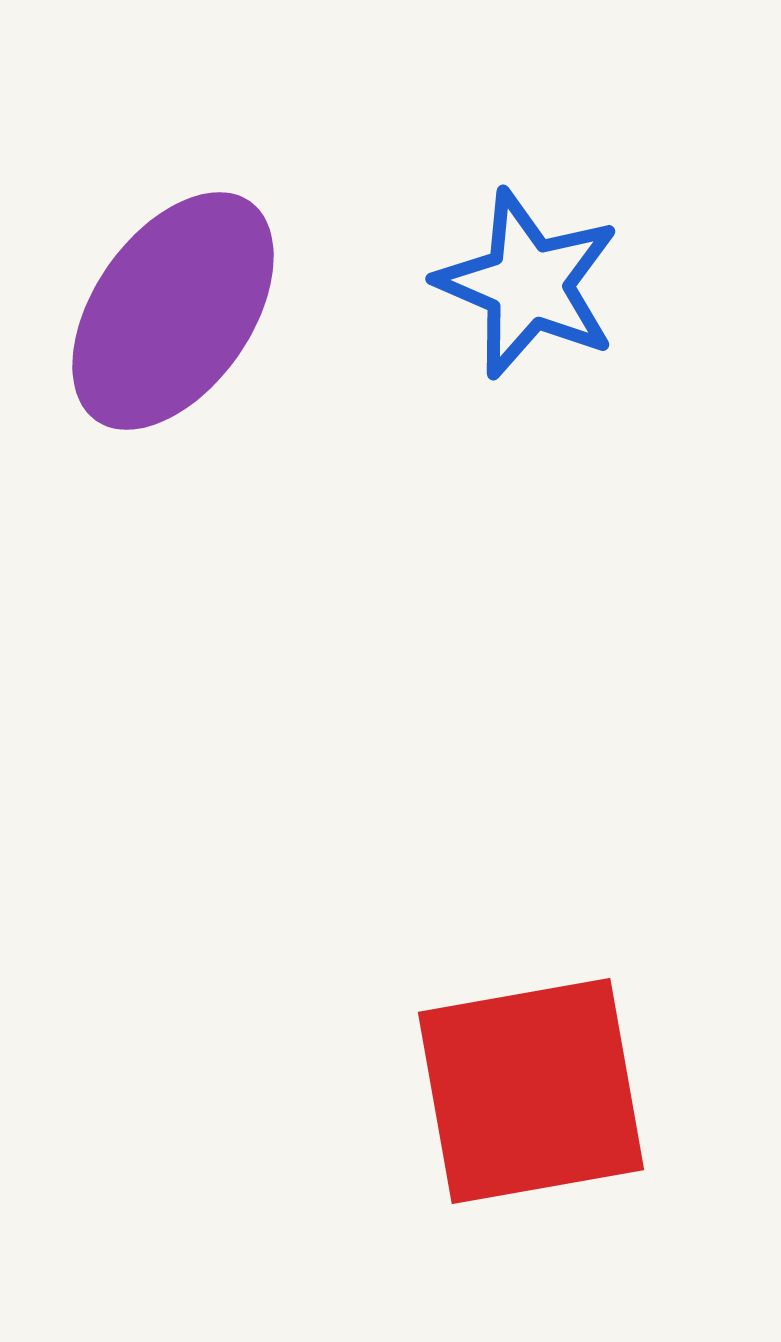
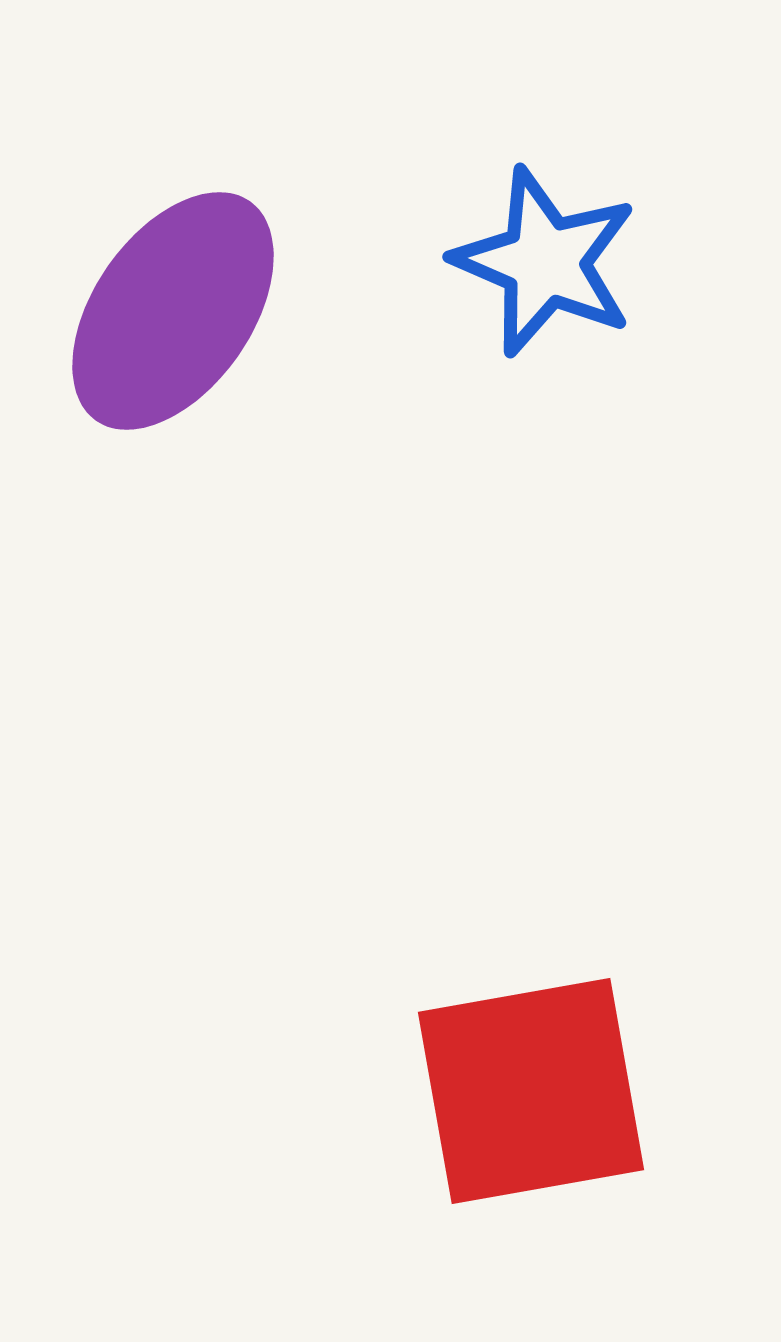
blue star: moved 17 px right, 22 px up
